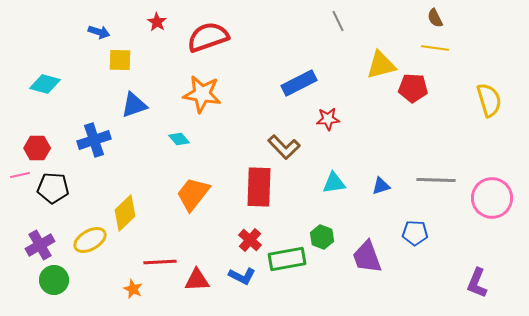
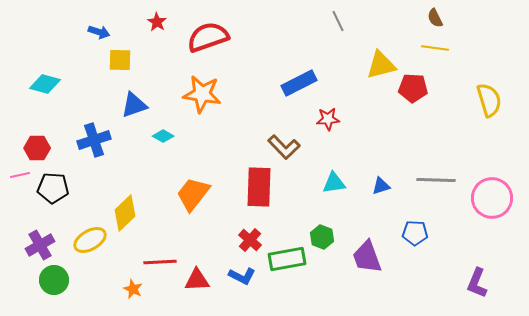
cyan diamond at (179, 139): moved 16 px left, 3 px up; rotated 20 degrees counterclockwise
